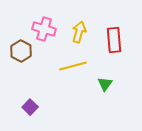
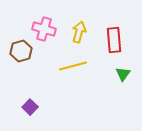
brown hexagon: rotated 15 degrees clockwise
green triangle: moved 18 px right, 10 px up
